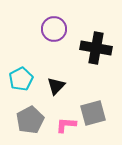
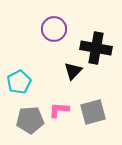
cyan pentagon: moved 2 px left, 3 px down
black triangle: moved 17 px right, 15 px up
gray square: moved 1 px up
gray pentagon: rotated 24 degrees clockwise
pink L-shape: moved 7 px left, 15 px up
